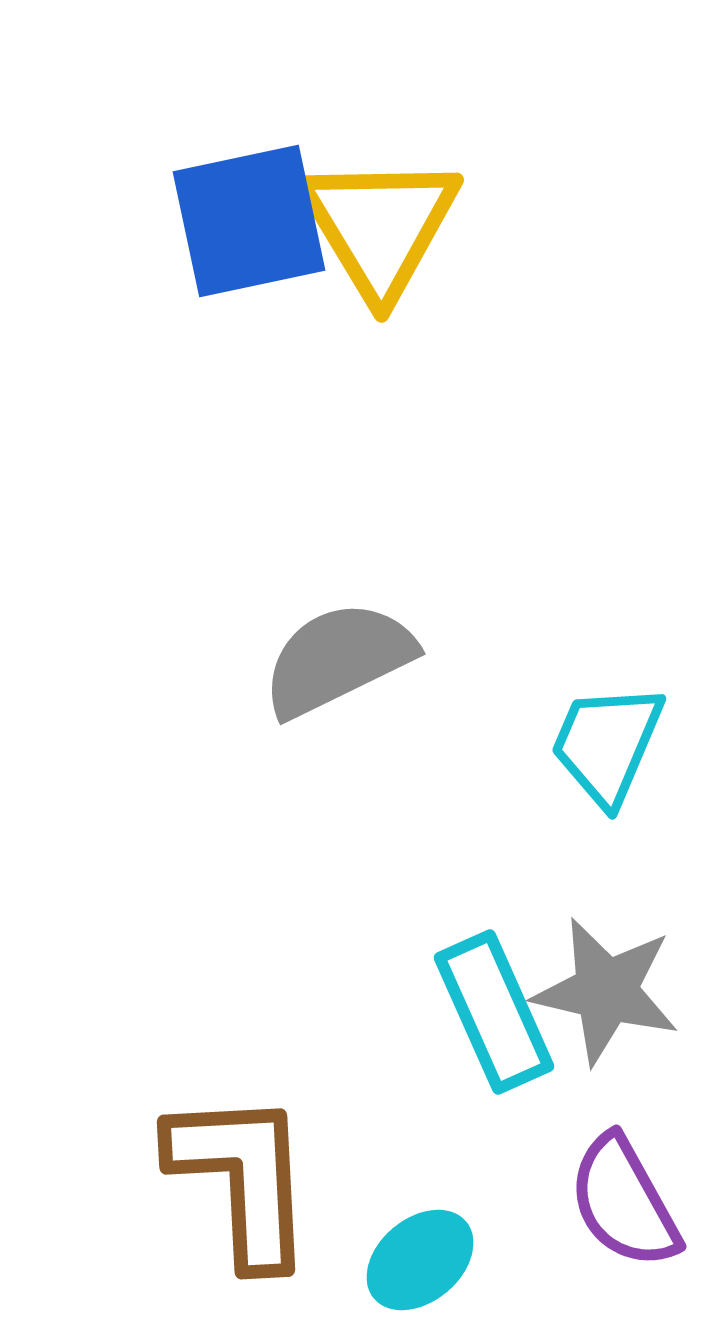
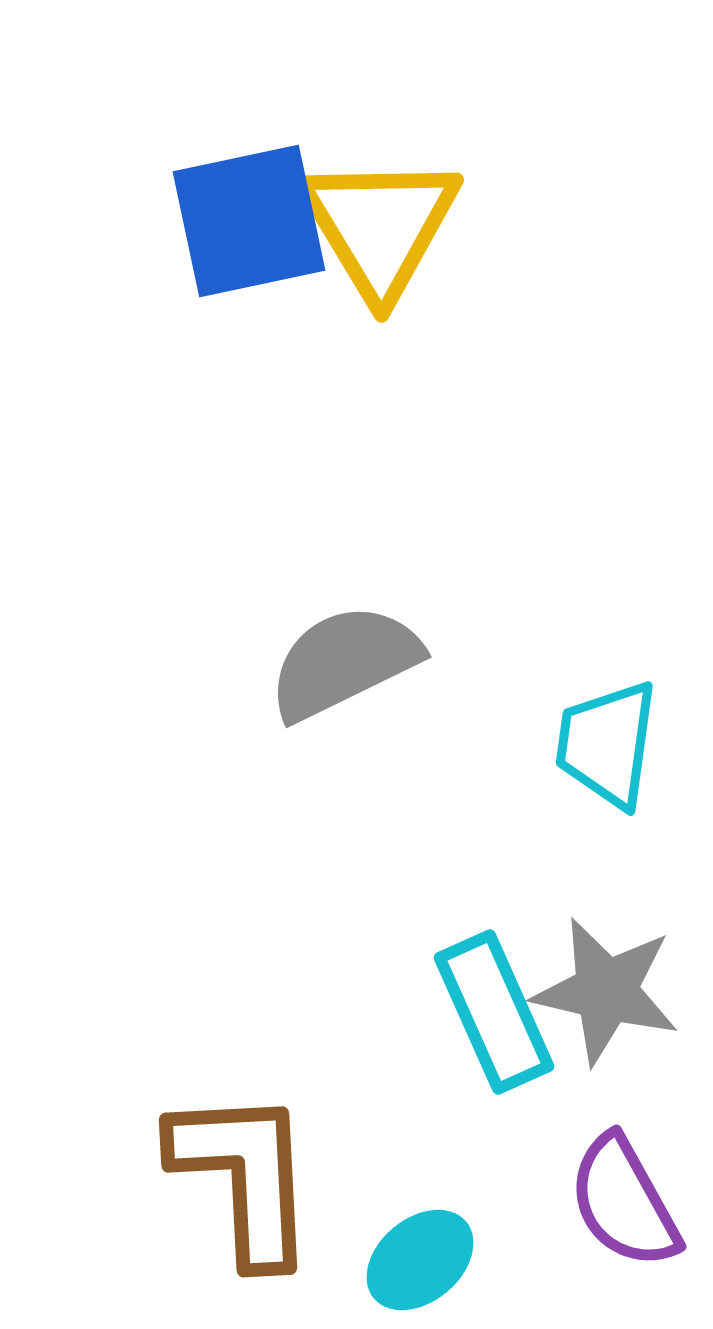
gray semicircle: moved 6 px right, 3 px down
cyan trapezoid: rotated 15 degrees counterclockwise
brown L-shape: moved 2 px right, 2 px up
